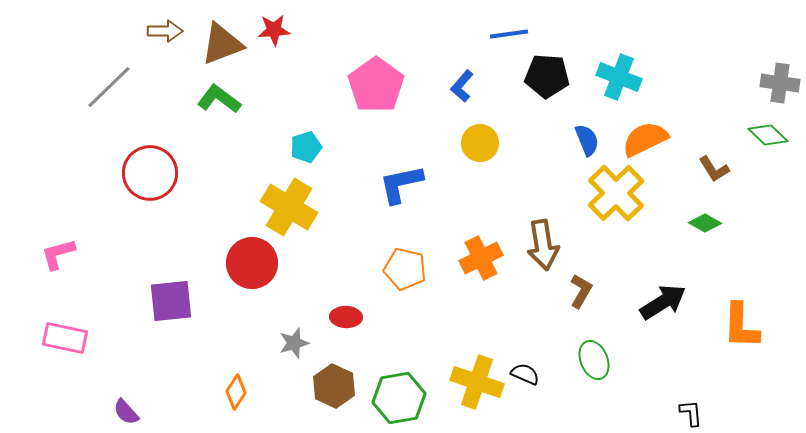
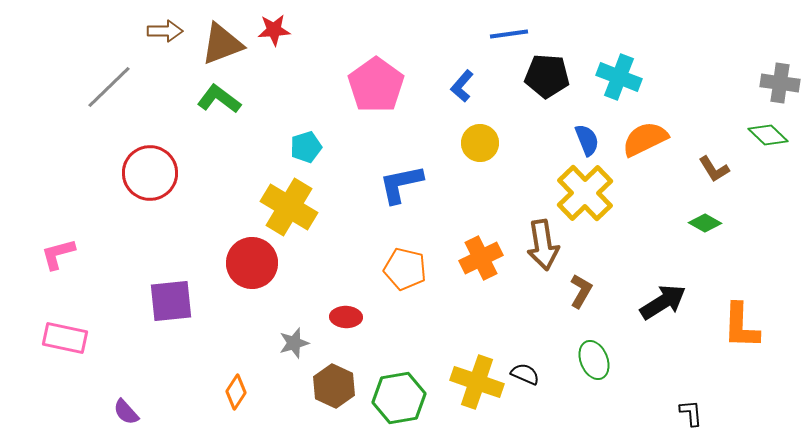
yellow cross at (616, 193): moved 31 px left
